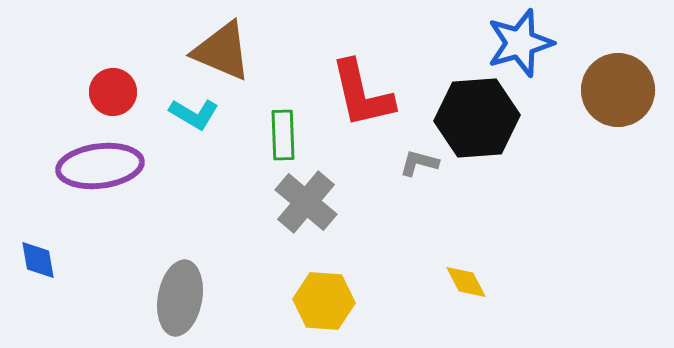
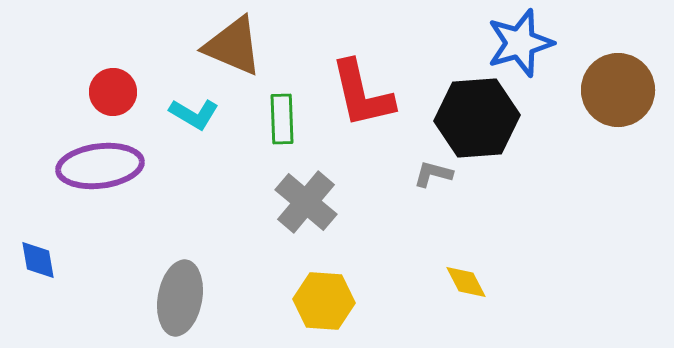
brown triangle: moved 11 px right, 5 px up
green rectangle: moved 1 px left, 16 px up
gray L-shape: moved 14 px right, 11 px down
